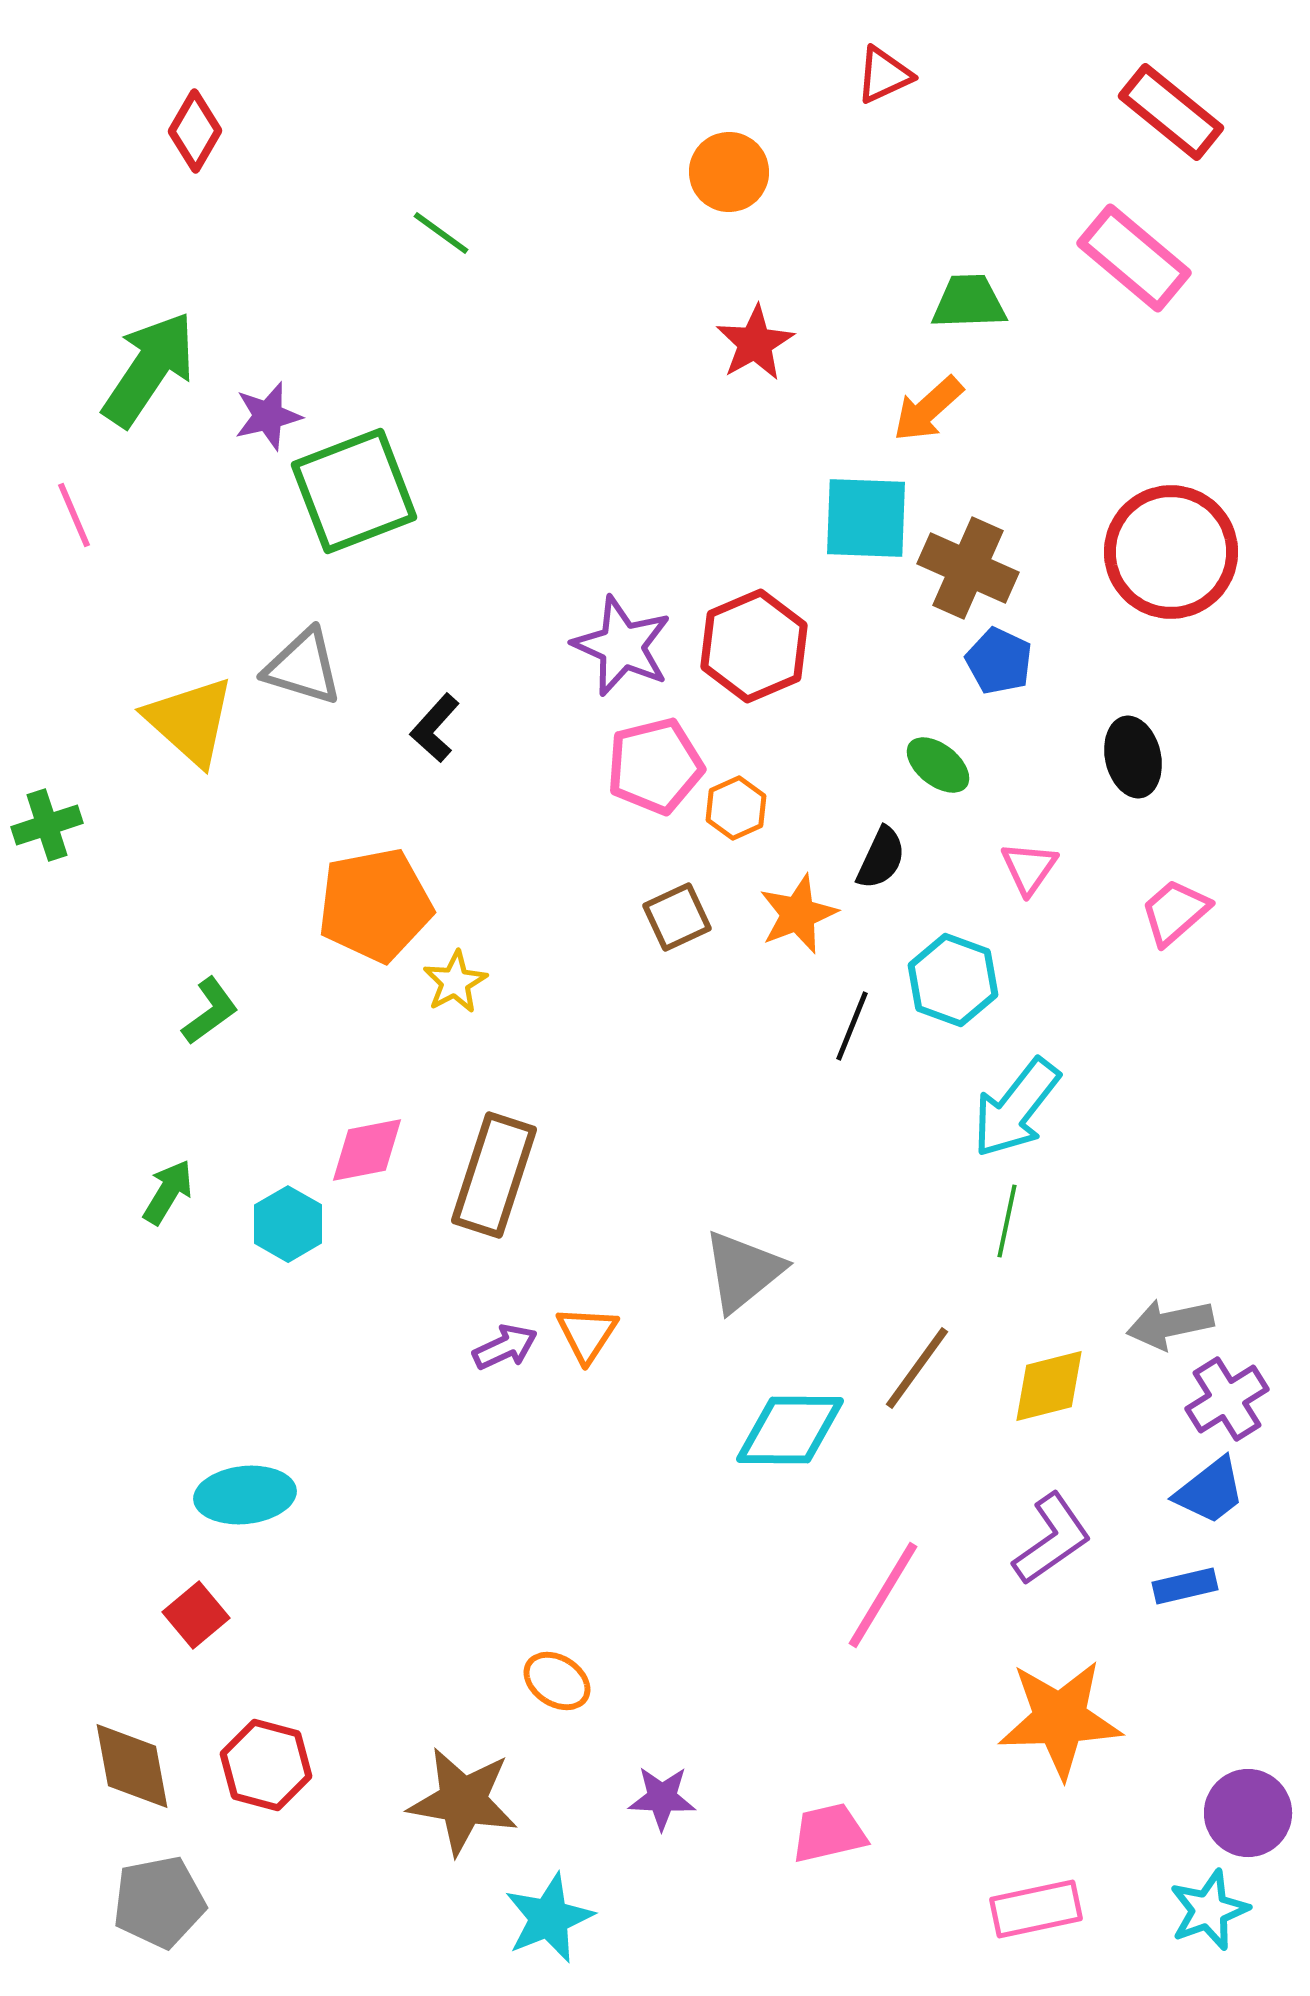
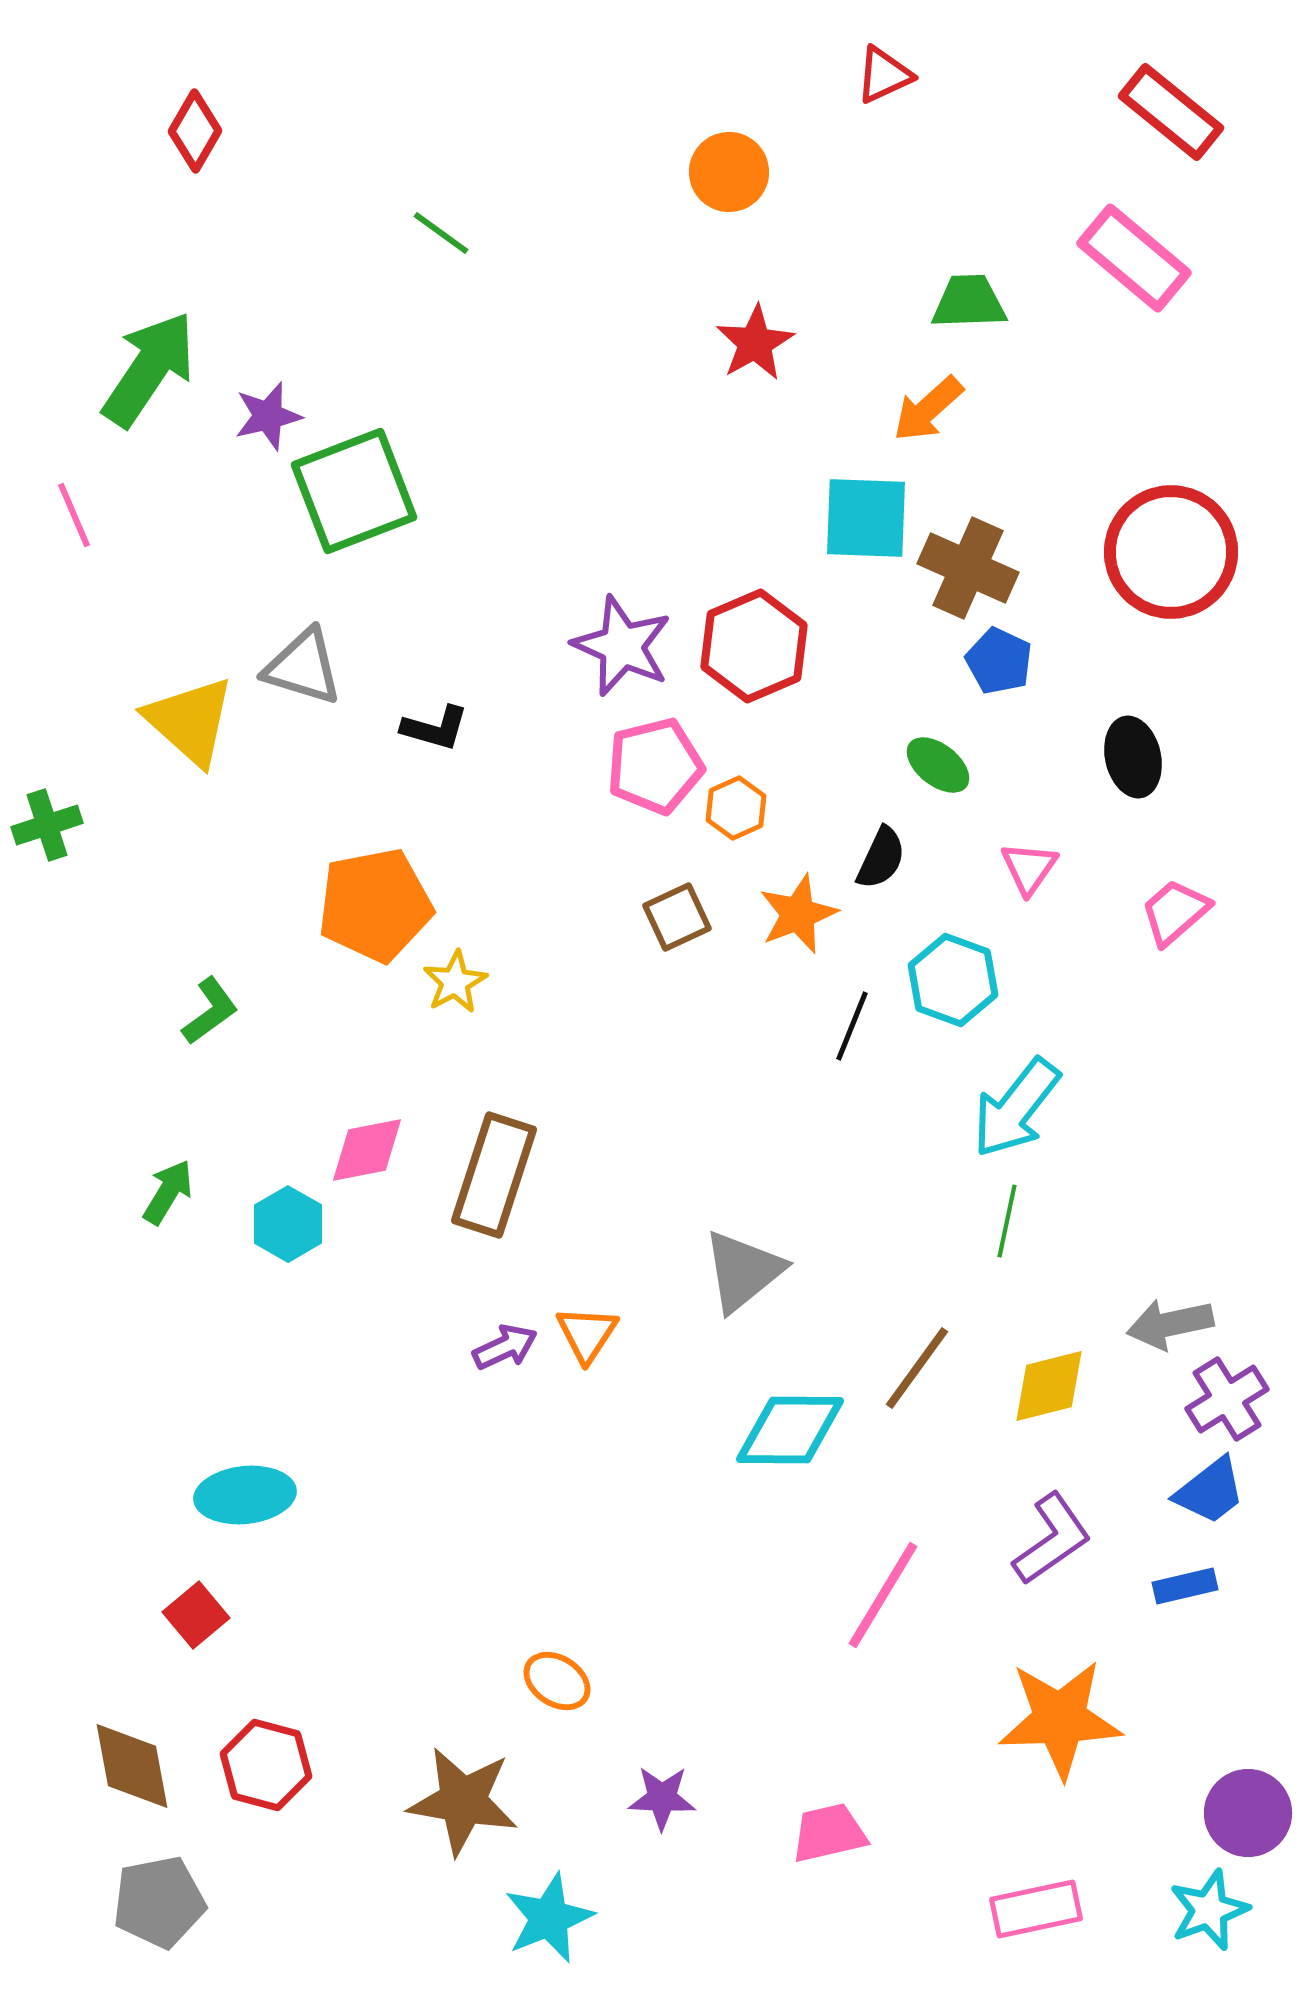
black L-shape at (435, 728): rotated 116 degrees counterclockwise
